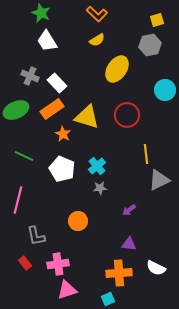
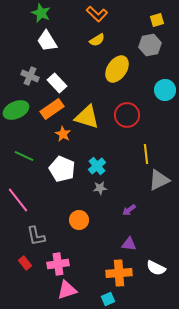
pink line: rotated 52 degrees counterclockwise
orange circle: moved 1 px right, 1 px up
